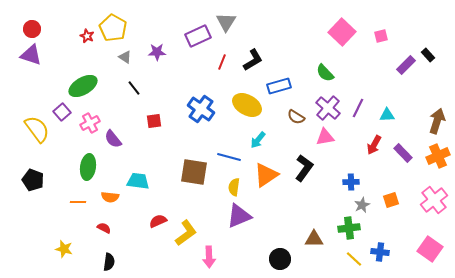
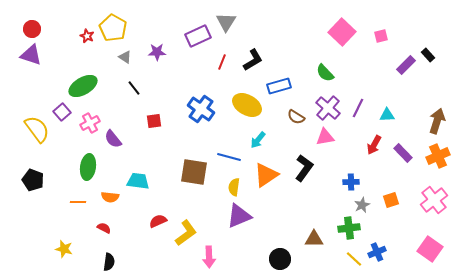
blue cross at (380, 252): moved 3 px left; rotated 30 degrees counterclockwise
